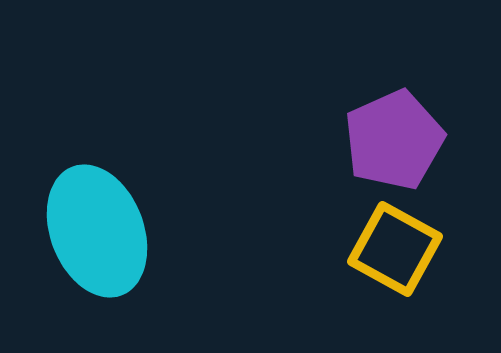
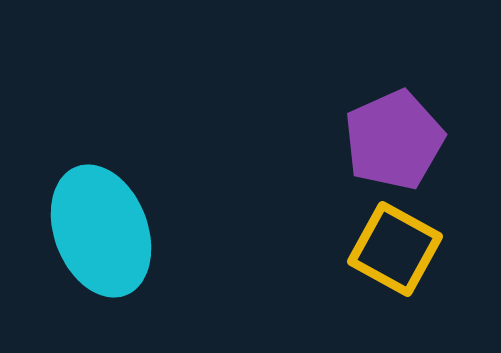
cyan ellipse: moved 4 px right
